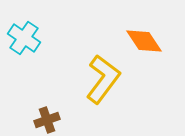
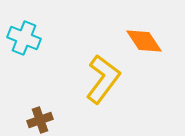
cyan cross: rotated 12 degrees counterclockwise
brown cross: moved 7 px left
